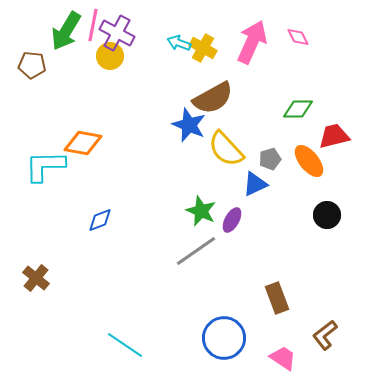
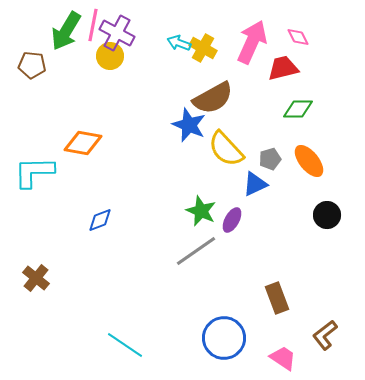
red trapezoid: moved 51 px left, 68 px up
cyan L-shape: moved 11 px left, 6 px down
